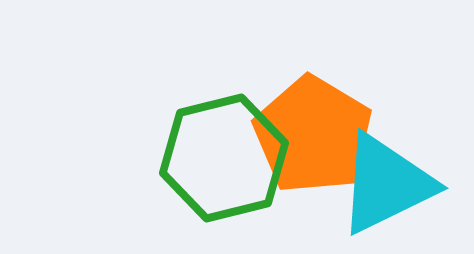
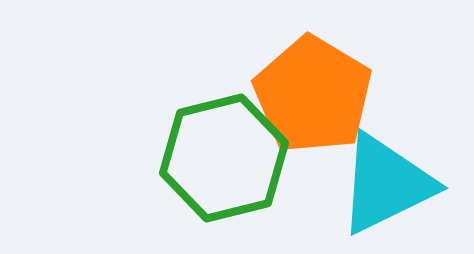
orange pentagon: moved 40 px up
